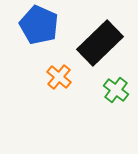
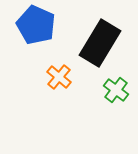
blue pentagon: moved 3 px left
black rectangle: rotated 15 degrees counterclockwise
